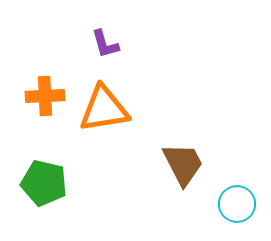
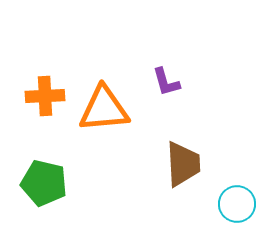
purple L-shape: moved 61 px right, 38 px down
orange triangle: rotated 4 degrees clockwise
brown trapezoid: rotated 24 degrees clockwise
